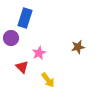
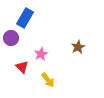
blue rectangle: rotated 12 degrees clockwise
brown star: rotated 16 degrees counterclockwise
pink star: moved 2 px right, 1 px down
